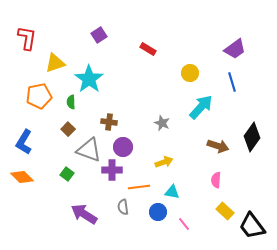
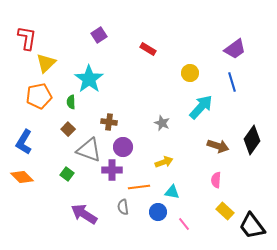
yellow triangle: moved 9 px left; rotated 25 degrees counterclockwise
black diamond: moved 3 px down
